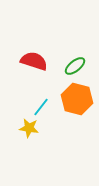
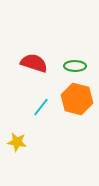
red semicircle: moved 2 px down
green ellipse: rotated 40 degrees clockwise
yellow star: moved 12 px left, 14 px down
